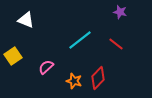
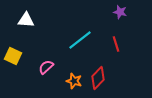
white triangle: rotated 18 degrees counterclockwise
red line: rotated 35 degrees clockwise
yellow square: rotated 30 degrees counterclockwise
